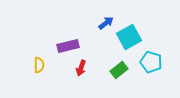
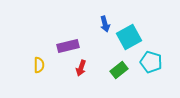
blue arrow: moved 1 px left, 1 px down; rotated 112 degrees clockwise
